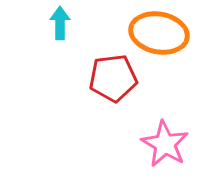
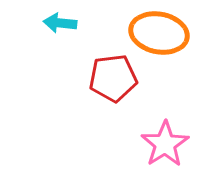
cyan arrow: rotated 84 degrees counterclockwise
pink star: rotated 9 degrees clockwise
